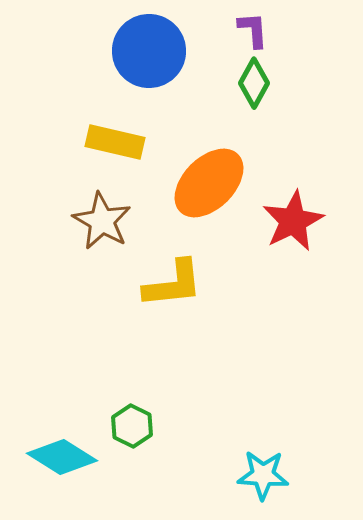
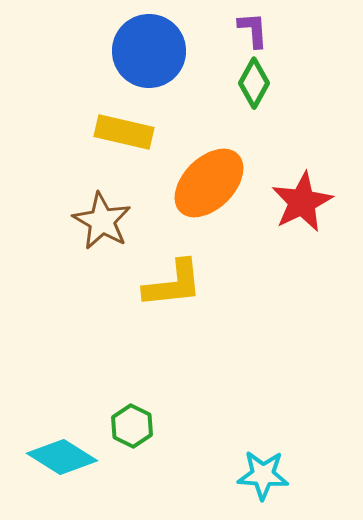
yellow rectangle: moved 9 px right, 10 px up
red star: moved 9 px right, 19 px up
